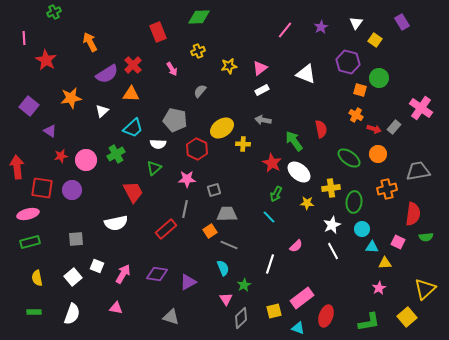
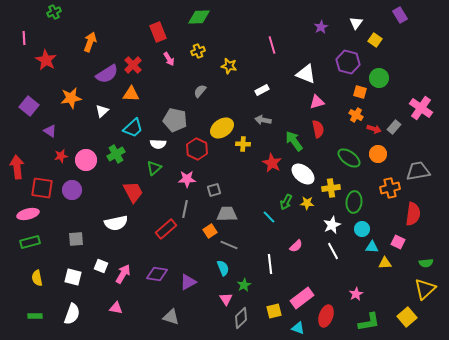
purple rectangle at (402, 22): moved 2 px left, 7 px up
pink line at (285, 30): moved 13 px left, 15 px down; rotated 54 degrees counterclockwise
orange arrow at (90, 42): rotated 48 degrees clockwise
yellow star at (229, 66): rotated 21 degrees clockwise
pink triangle at (260, 68): moved 57 px right, 34 px down; rotated 21 degrees clockwise
pink arrow at (172, 69): moved 3 px left, 10 px up
orange square at (360, 90): moved 2 px down
red semicircle at (321, 129): moved 3 px left
white ellipse at (299, 172): moved 4 px right, 2 px down
orange cross at (387, 189): moved 3 px right, 1 px up
green arrow at (276, 194): moved 10 px right, 8 px down
green semicircle at (426, 237): moved 26 px down
white line at (270, 264): rotated 24 degrees counterclockwise
white square at (97, 266): moved 4 px right
white square at (73, 277): rotated 36 degrees counterclockwise
pink star at (379, 288): moved 23 px left, 6 px down
green rectangle at (34, 312): moved 1 px right, 4 px down
